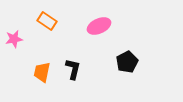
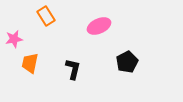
orange rectangle: moved 1 px left, 5 px up; rotated 24 degrees clockwise
orange trapezoid: moved 12 px left, 9 px up
